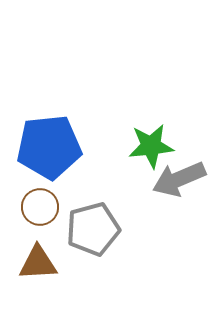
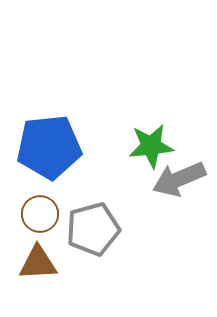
brown circle: moved 7 px down
